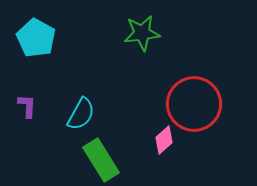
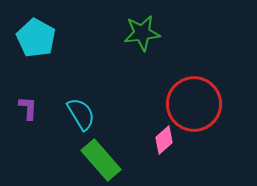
purple L-shape: moved 1 px right, 2 px down
cyan semicircle: rotated 60 degrees counterclockwise
green rectangle: rotated 9 degrees counterclockwise
